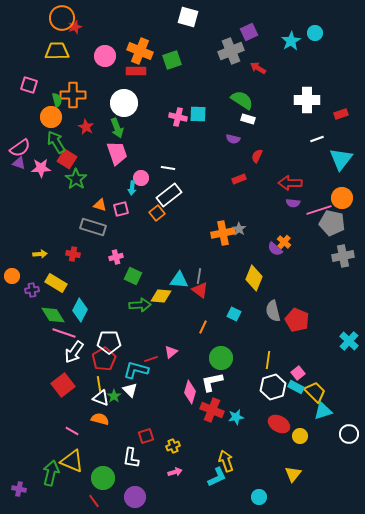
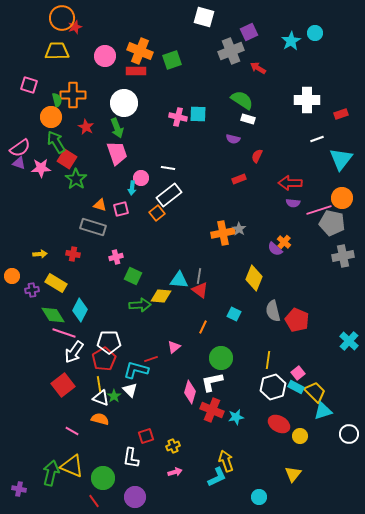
white square at (188, 17): moved 16 px right
pink triangle at (171, 352): moved 3 px right, 5 px up
yellow triangle at (72, 461): moved 5 px down
